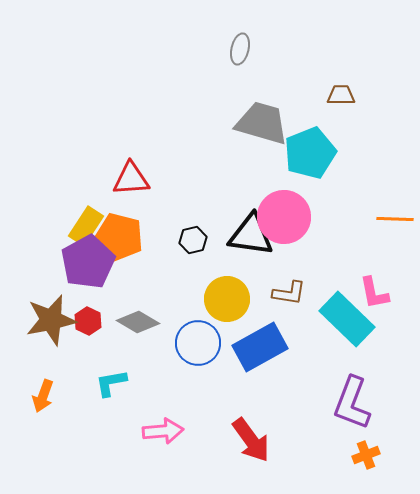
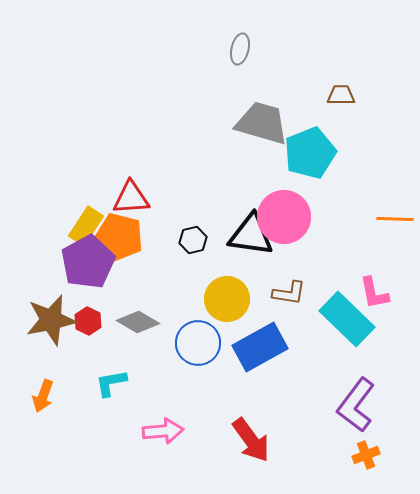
red triangle: moved 19 px down
purple L-shape: moved 4 px right, 2 px down; rotated 16 degrees clockwise
